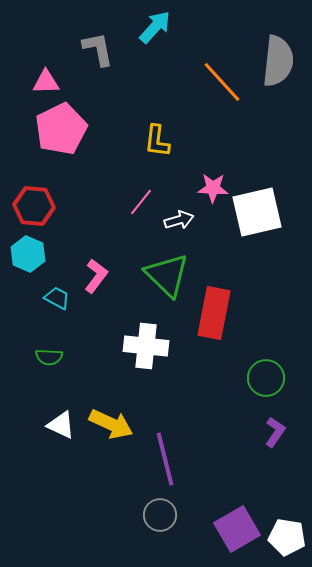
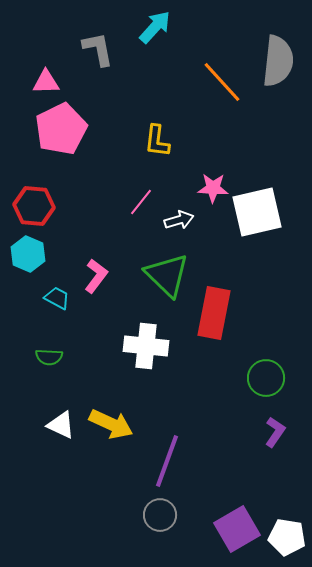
purple line: moved 2 px right, 2 px down; rotated 34 degrees clockwise
